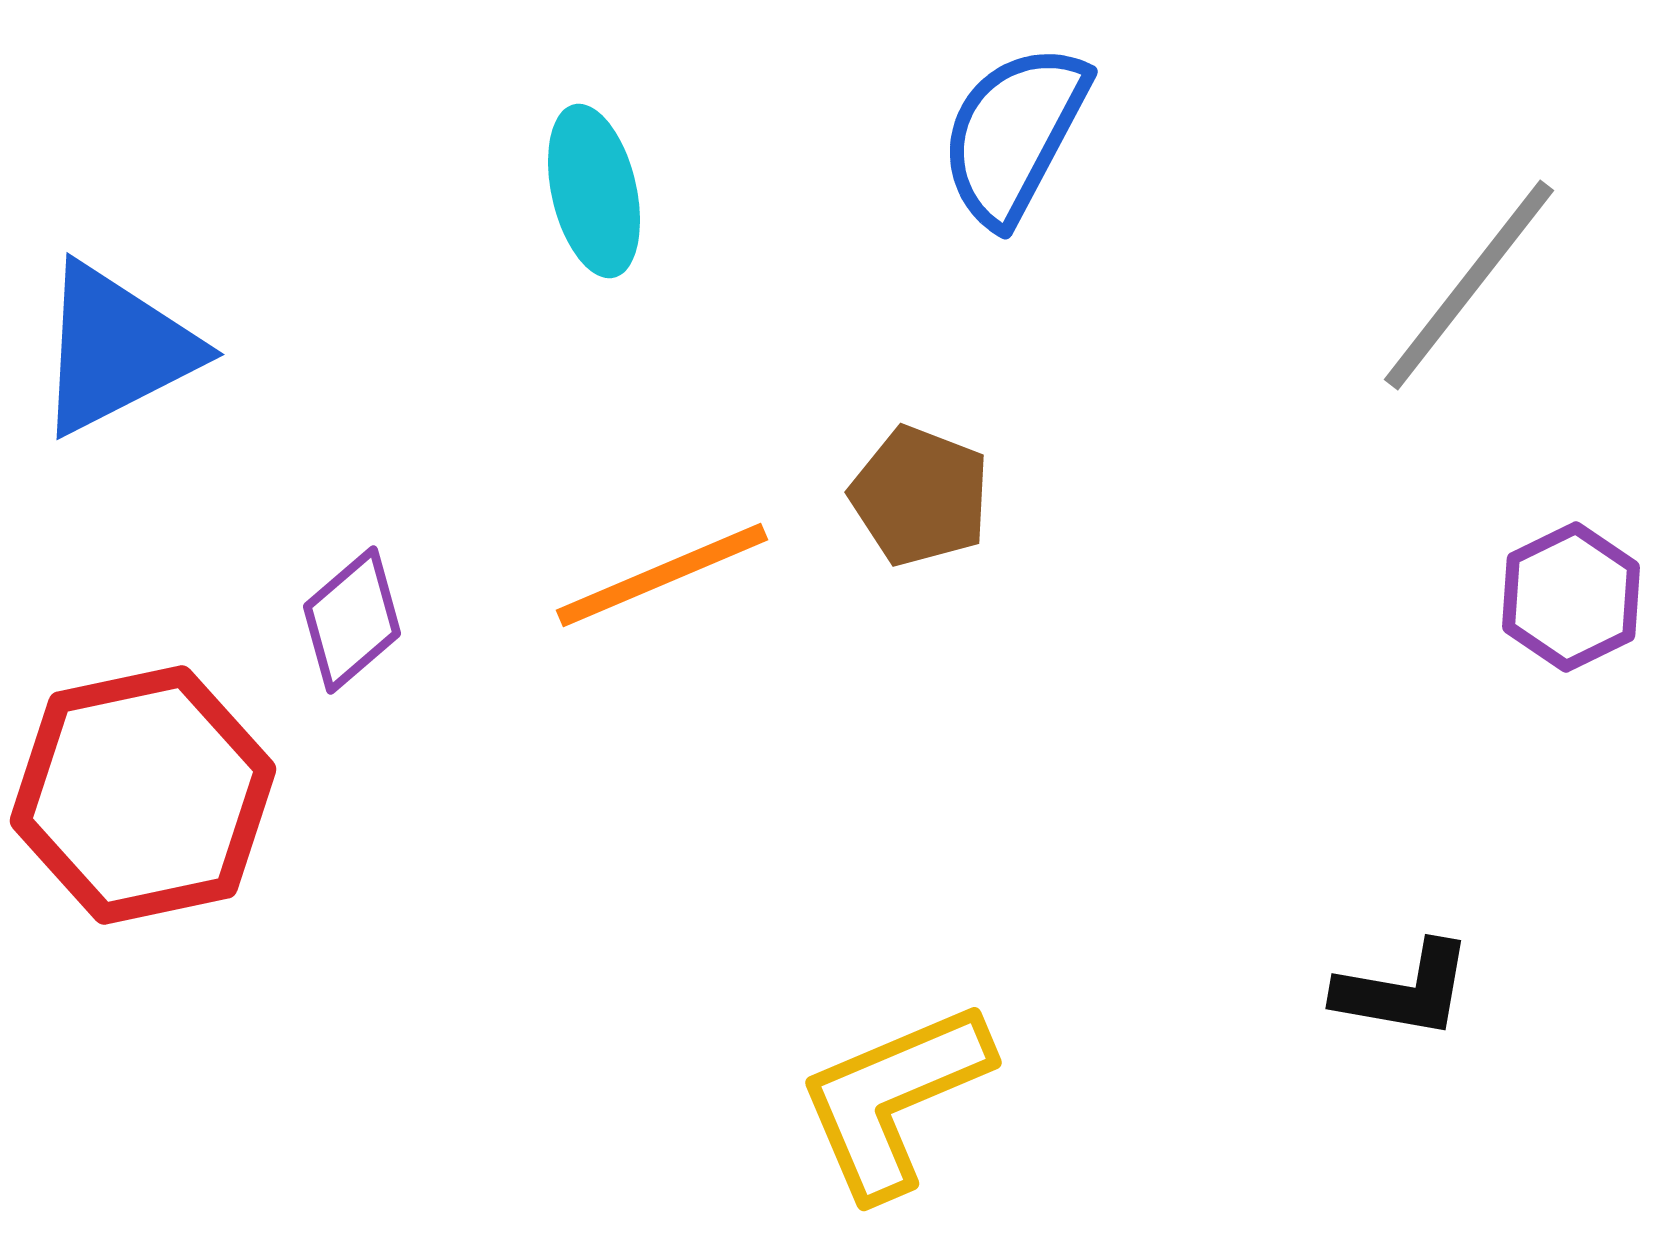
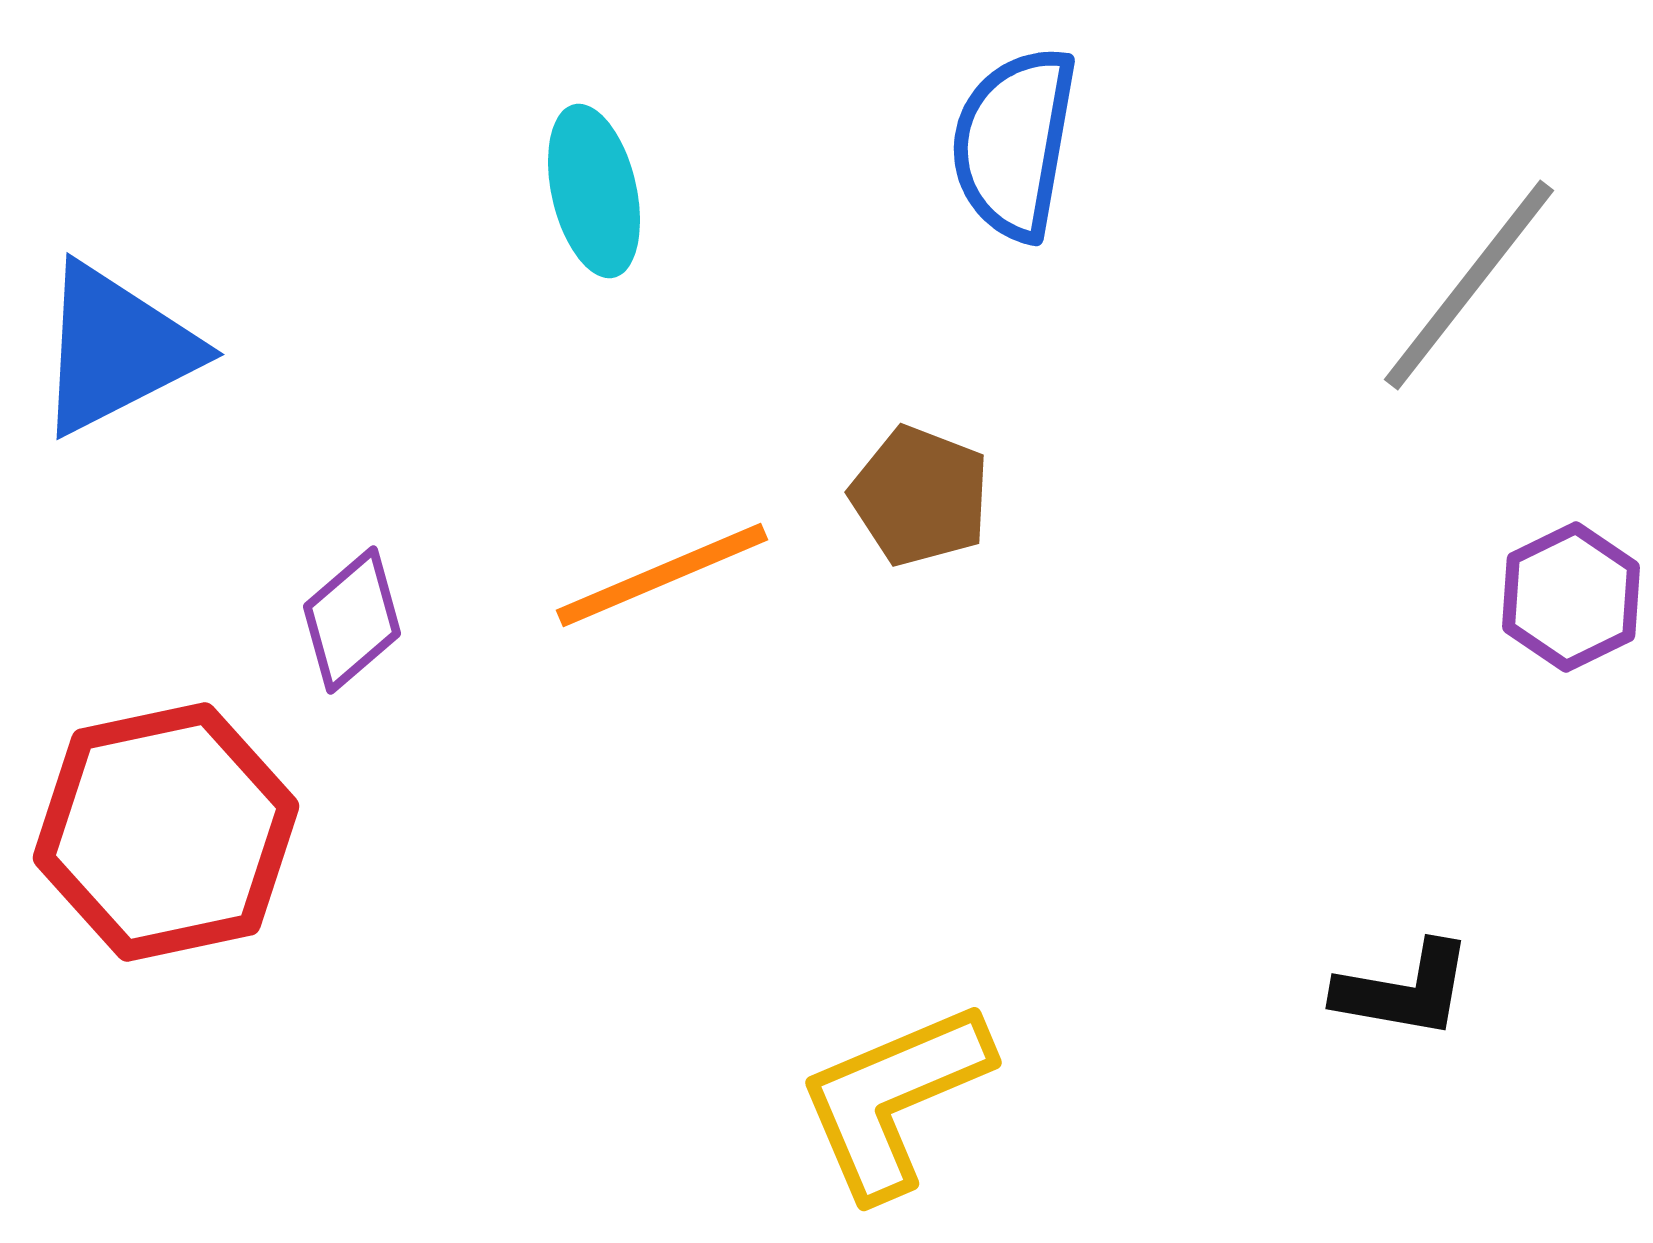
blue semicircle: moved 9 px down; rotated 18 degrees counterclockwise
red hexagon: moved 23 px right, 37 px down
